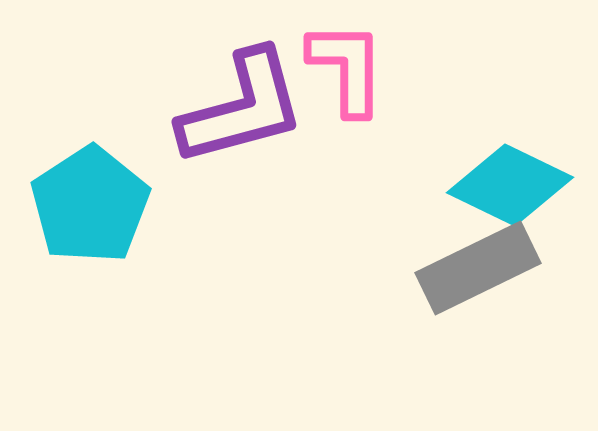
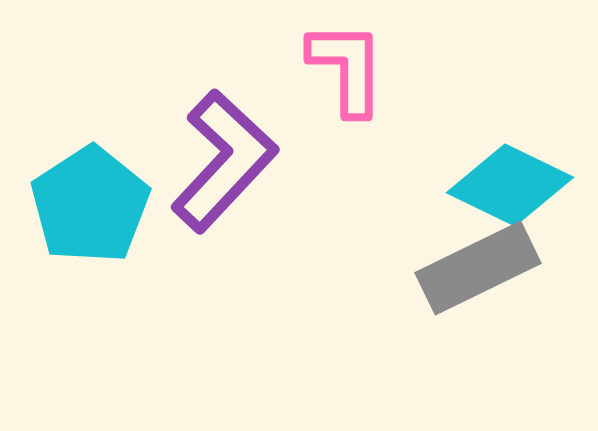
purple L-shape: moved 18 px left, 53 px down; rotated 32 degrees counterclockwise
